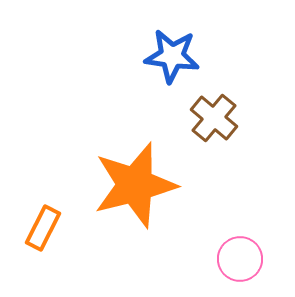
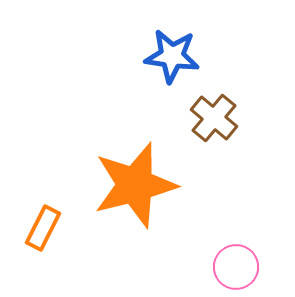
pink circle: moved 4 px left, 8 px down
